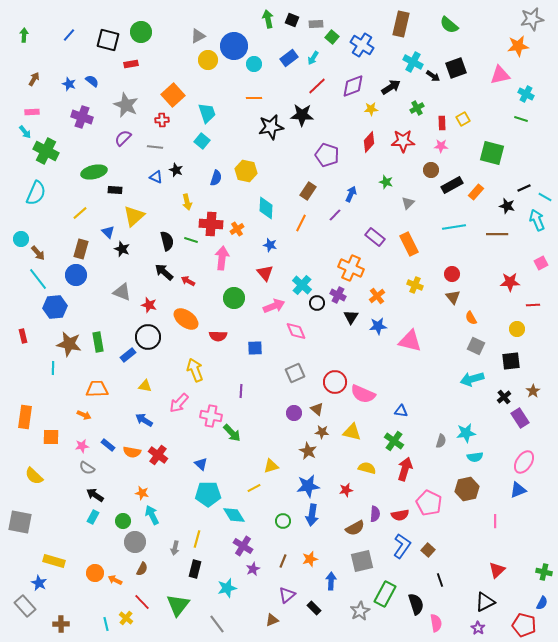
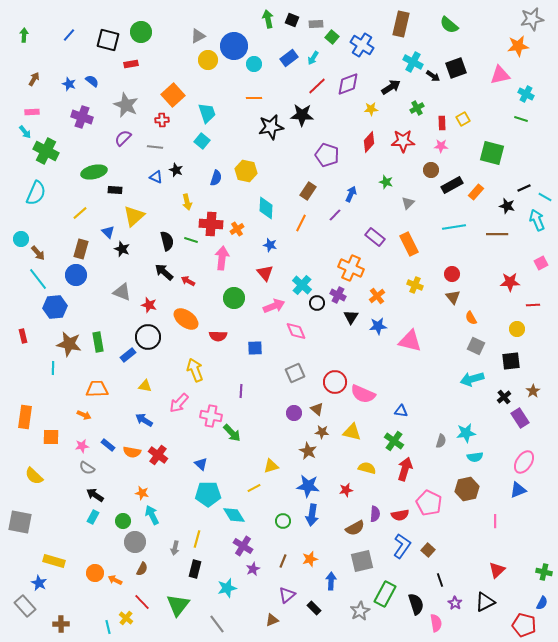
purple diamond at (353, 86): moved 5 px left, 2 px up
blue star at (308, 486): rotated 15 degrees clockwise
cyan line at (106, 624): moved 2 px right, 3 px down
purple star at (478, 628): moved 23 px left, 25 px up
